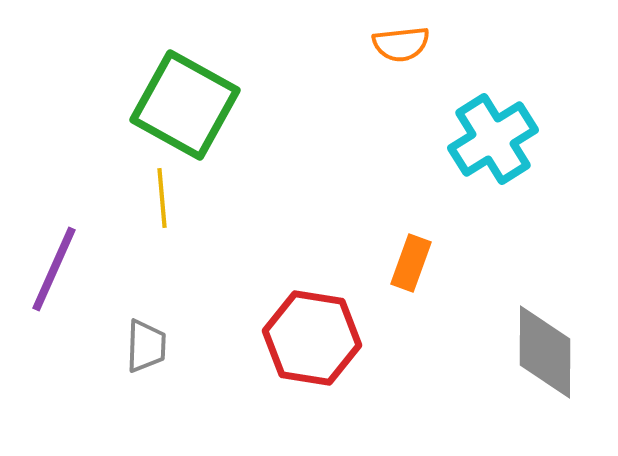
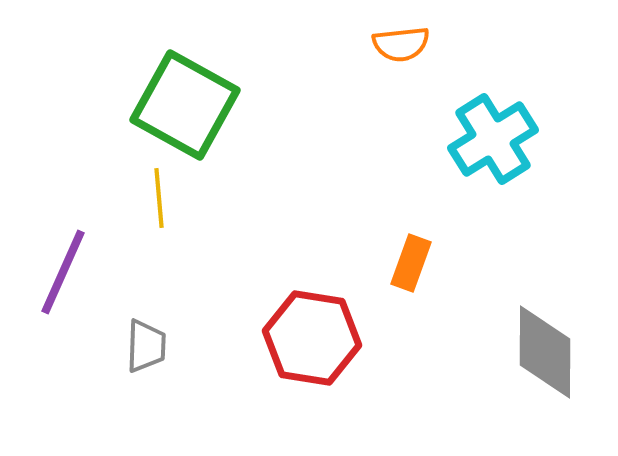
yellow line: moved 3 px left
purple line: moved 9 px right, 3 px down
